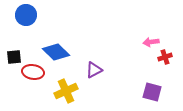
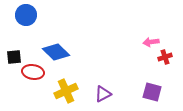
purple triangle: moved 9 px right, 24 px down
